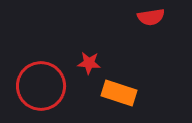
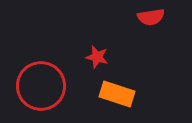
red star: moved 8 px right, 6 px up; rotated 10 degrees clockwise
orange rectangle: moved 2 px left, 1 px down
